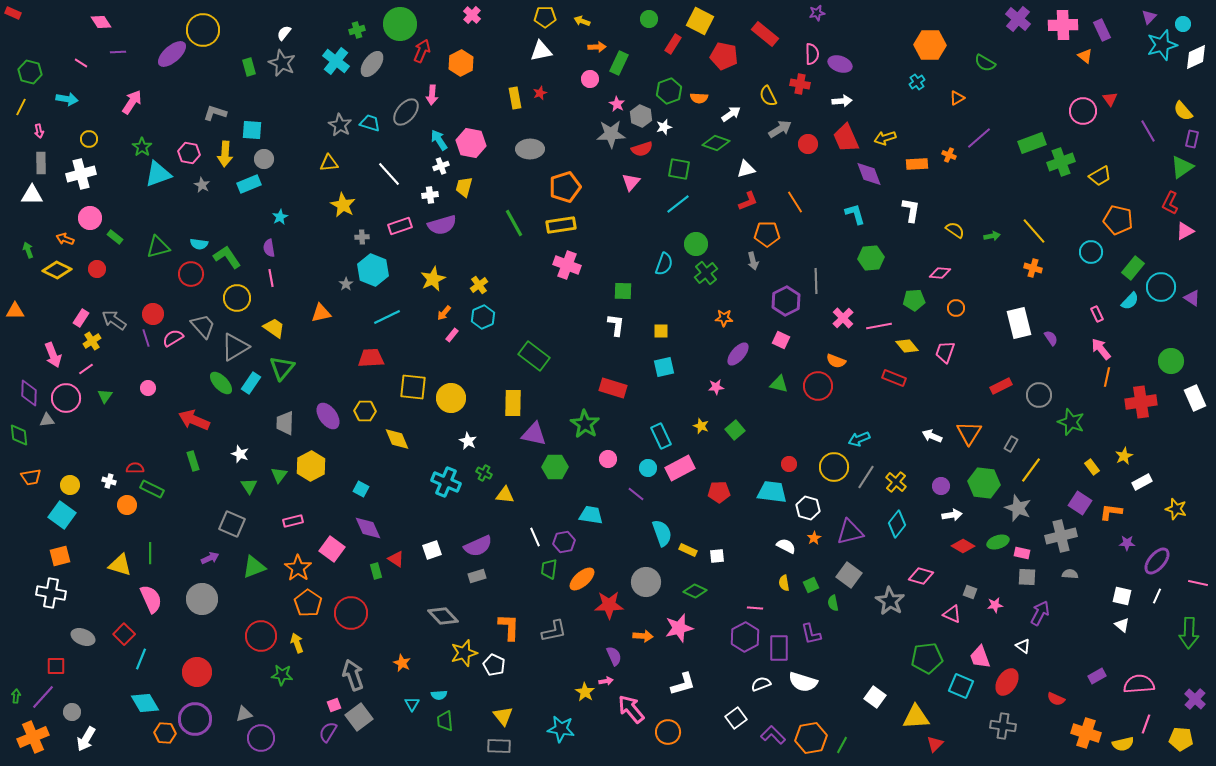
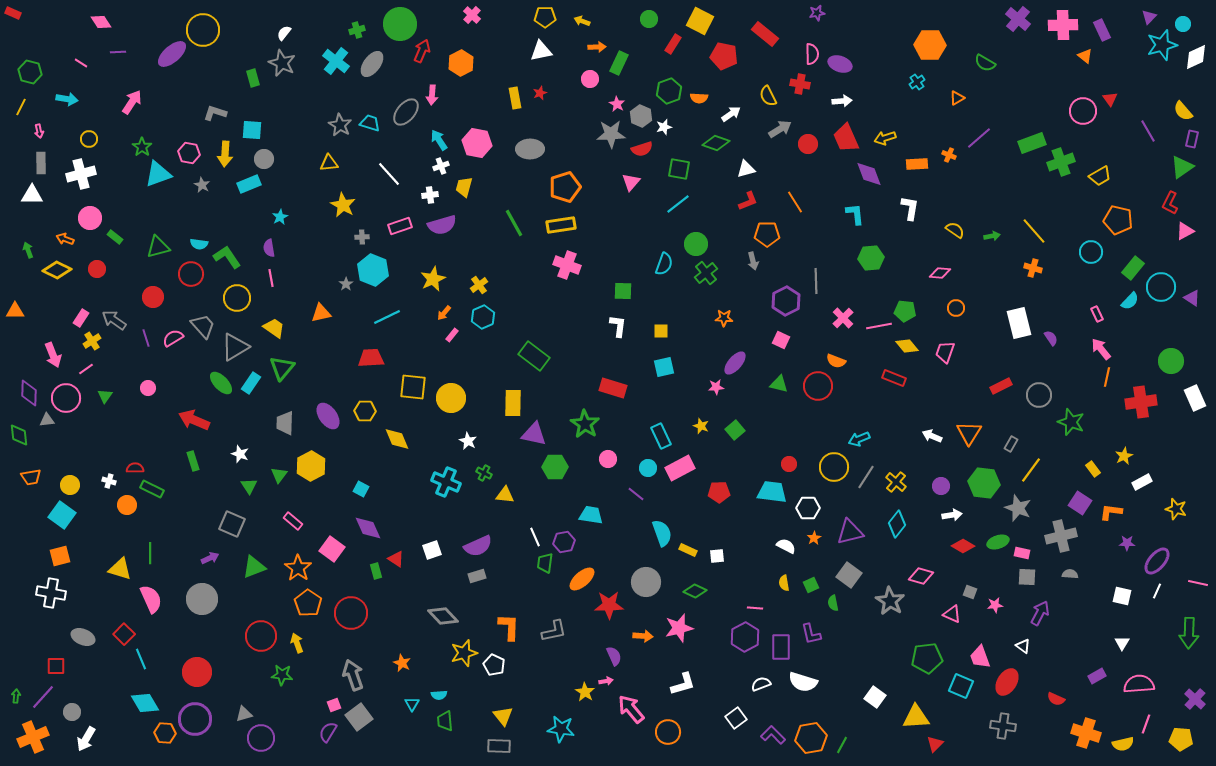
green rectangle at (249, 67): moved 4 px right, 11 px down
pink hexagon at (471, 143): moved 6 px right
white L-shape at (911, 210): moved 1 px left, 2 px up
cyan L-shape at (855, 214): rotated 10 degrees clockwise
green pentagon at (914, 300): moved 9 px left, 11 px down; rotated 10 degrees clockwise
red circle at (153, 314): moved 17 px up
white L-shape at (616, 325): moved 2 px right, 1 px down
purple ellipse at (738, 354): moved 3 px left, 9 px down
yellow rectangle at (1092, 467): moved 1 px right, 2 px down
white hexagon at (808, 508): rotated 15 degrees counterclockwise
pink rectangle at (293, 521): rotated 54 degrees clockwise
yellow triangle at (120, 565): moved 4 px down
green trapezoid at (549, 569): moved 4 px left, 6 px up
white line at (1157, 596): moved 5 px up
white triangle at (1122, 625): moved 18 px down; rotated 21 degrees clockwise
purple rectangle at (779, 648): moved 2 px right, 1 px up
cyan line at (141, 659): rotated 45 degrees counterclockwise
